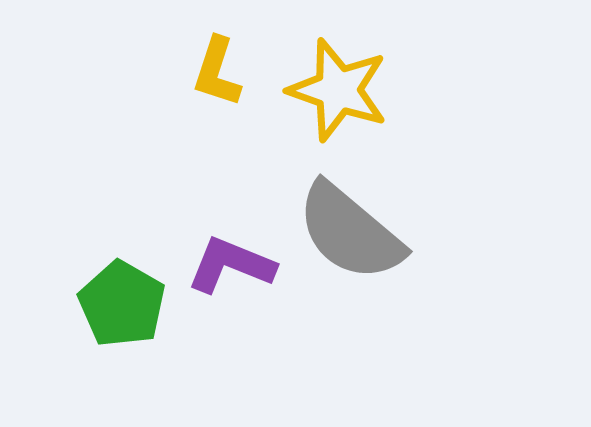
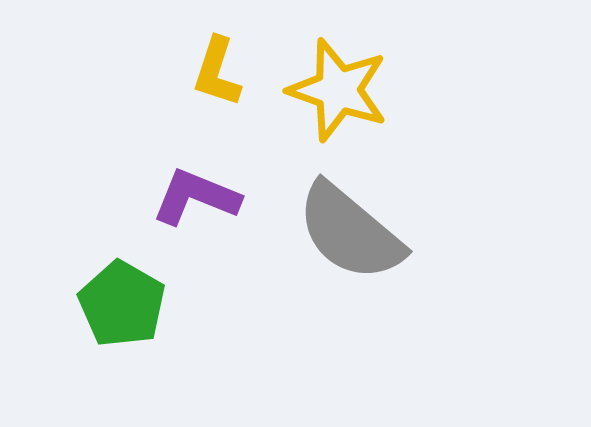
purple L-shape: moved 35 px left, 68 px up
